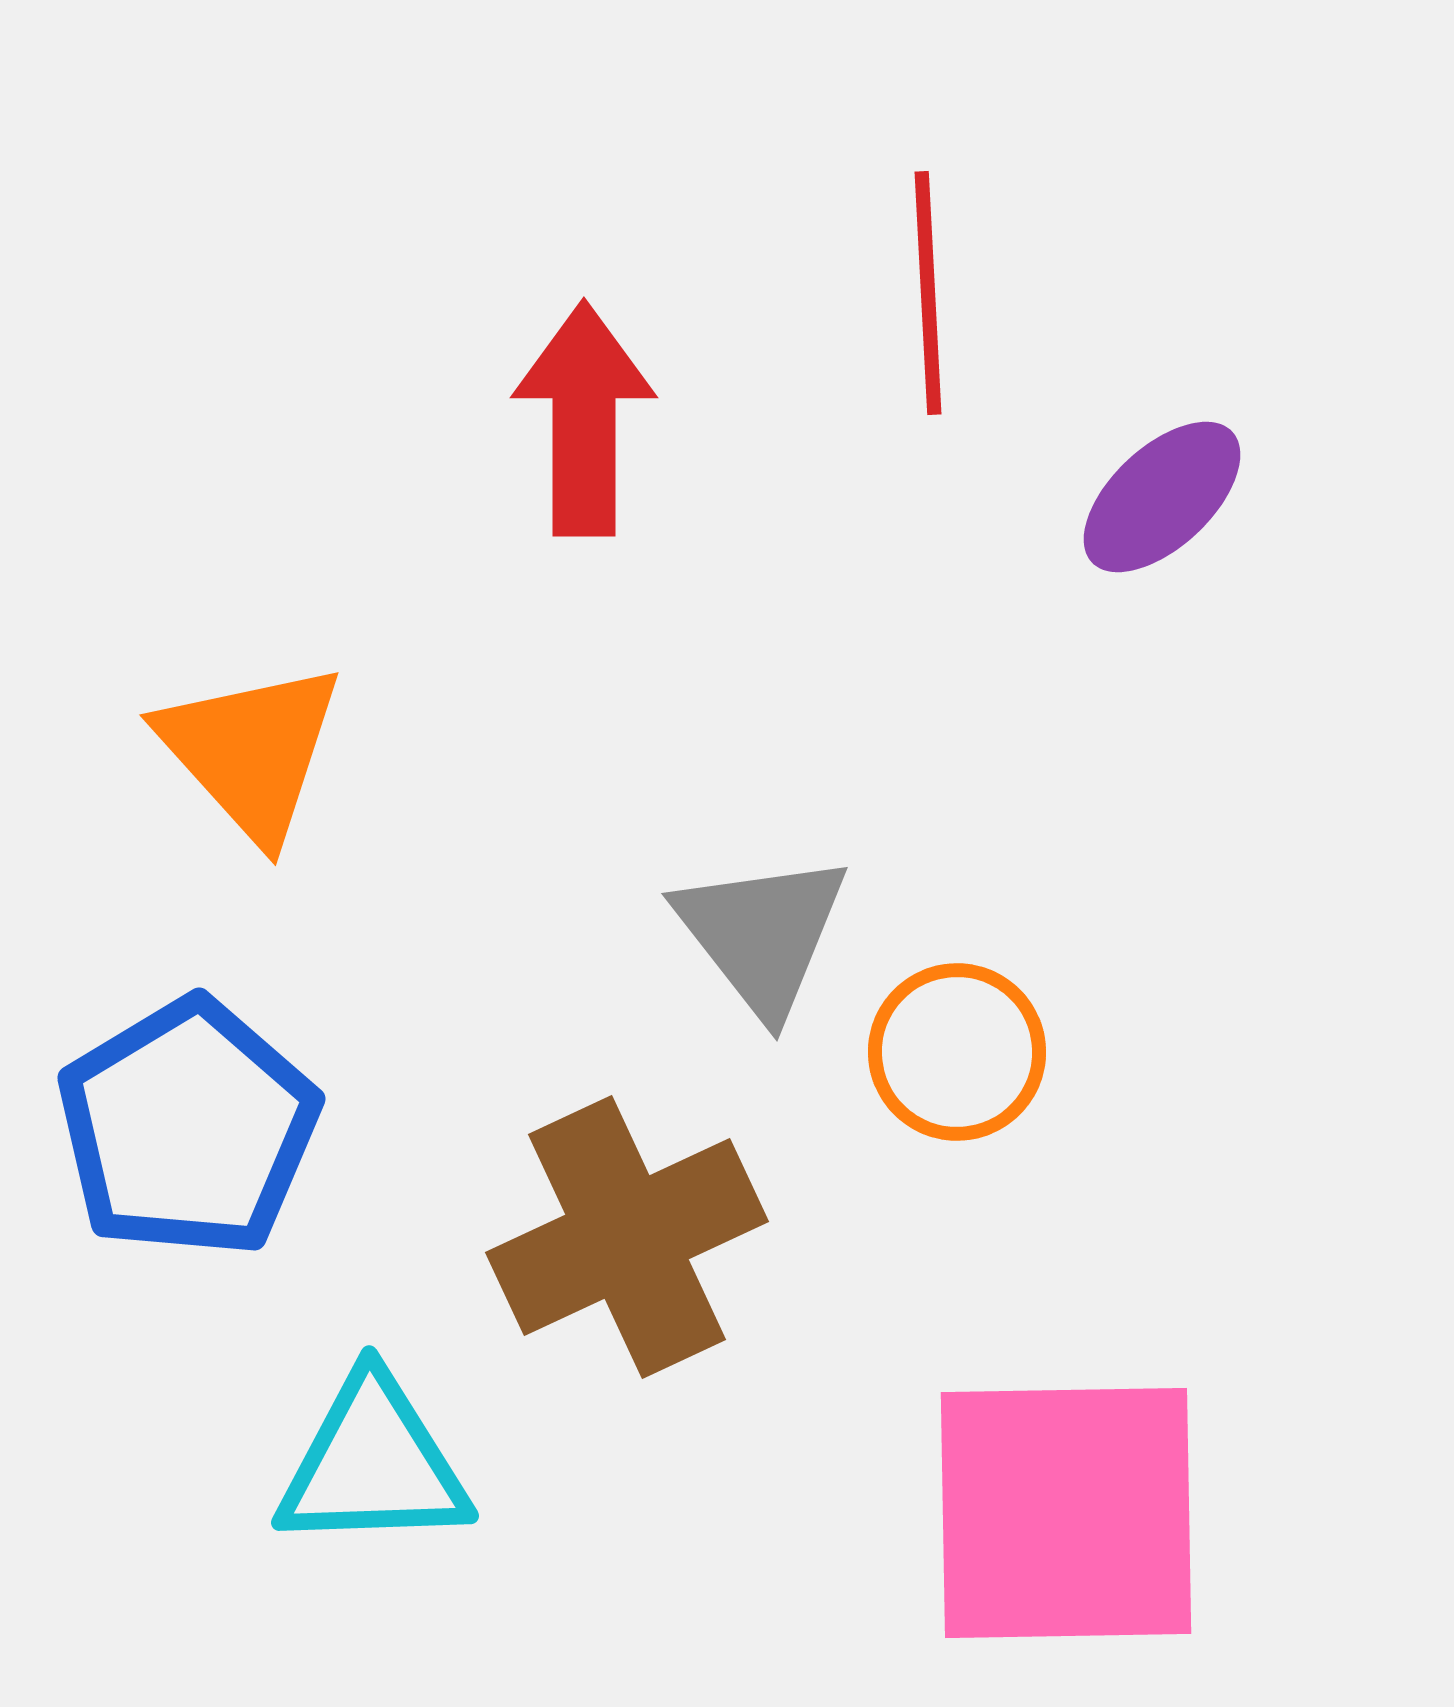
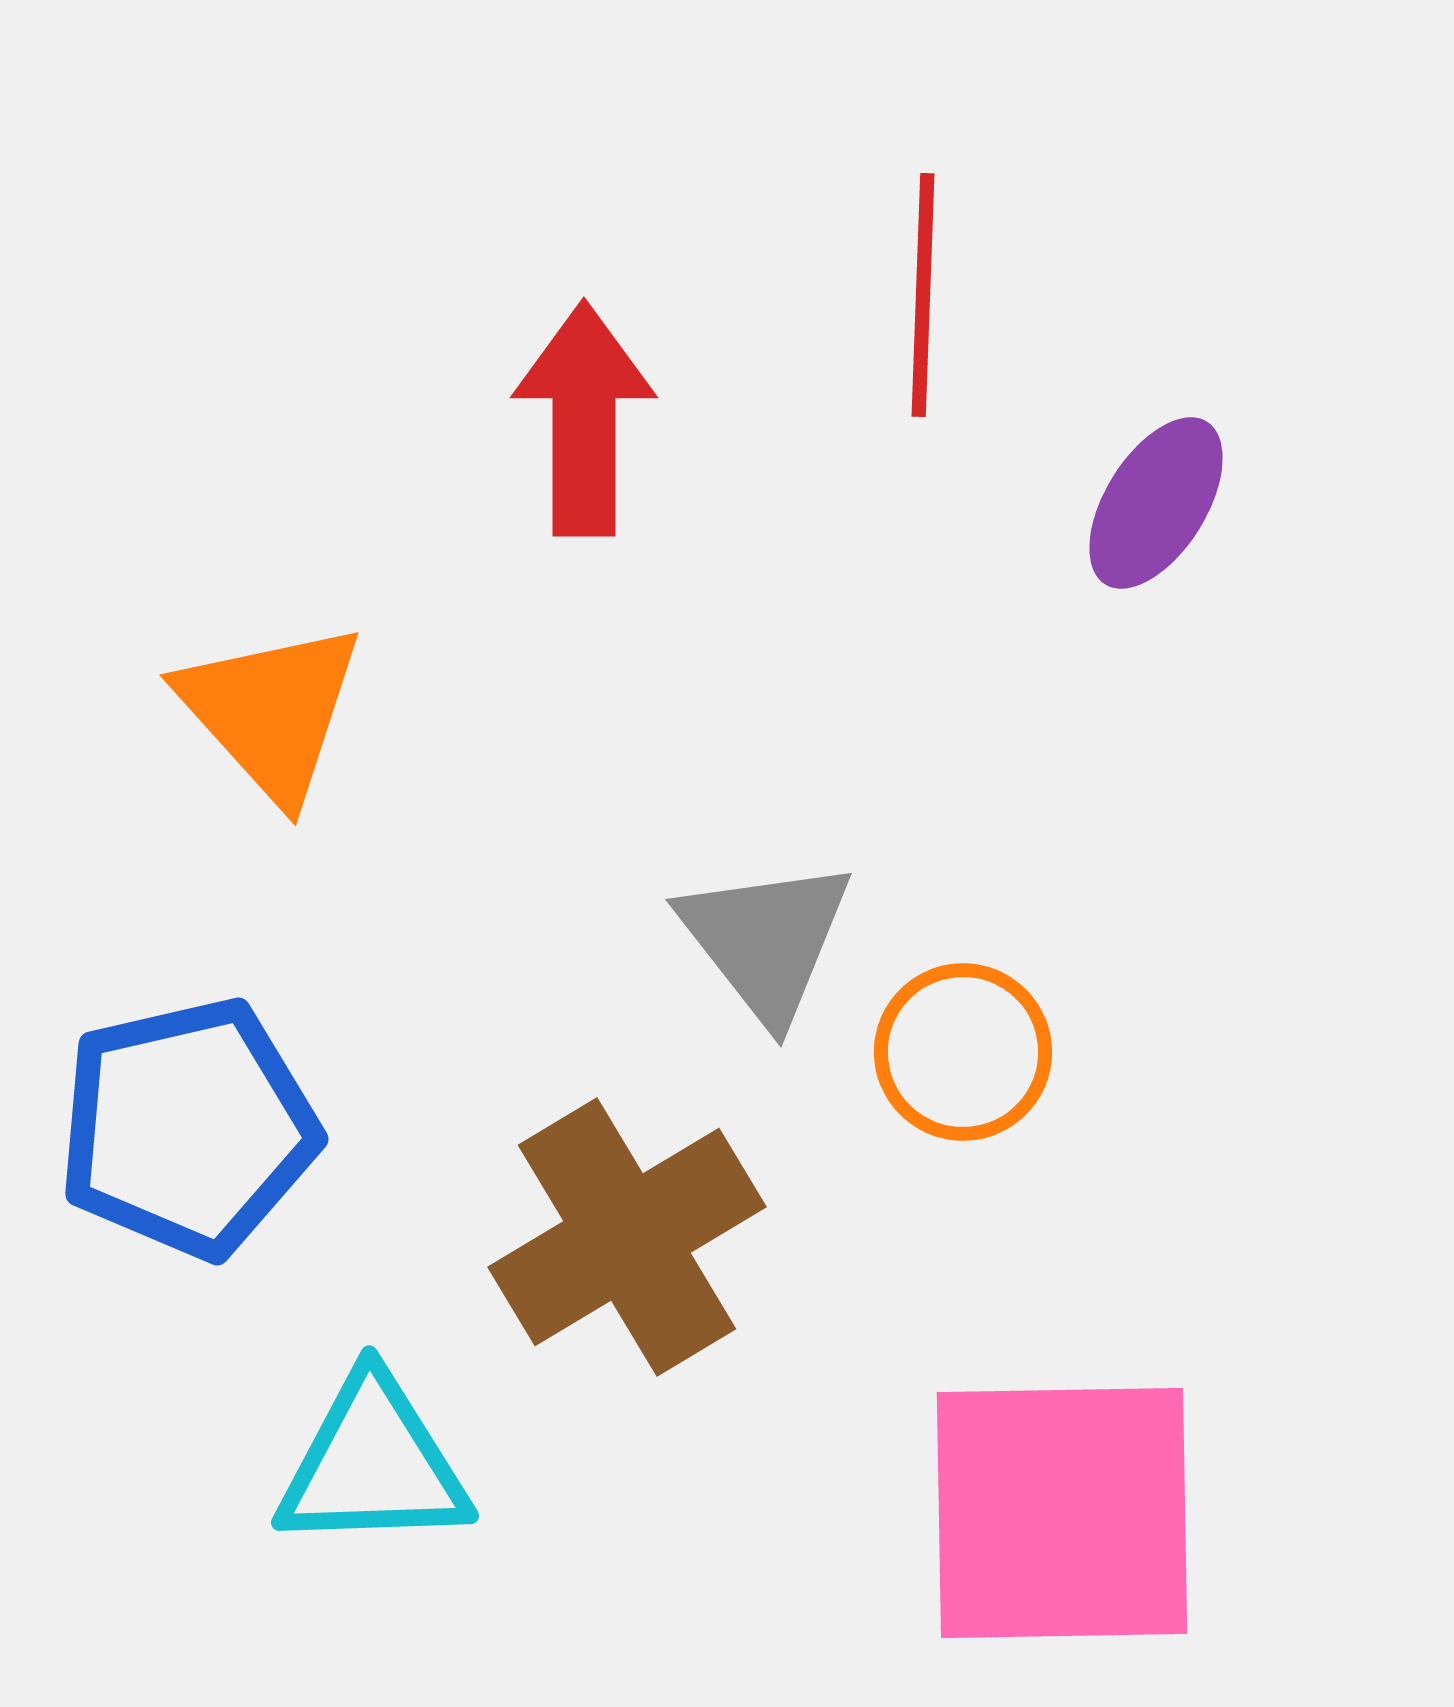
red line: moved 5 px left, 2 px down; rotated 5 degrees clockwise
purple ellipse: moved 6 px left, 6 px down; rotated 15 degrees counterclockwise
orange triangle: moved 20 px right, 40 px up
gray triangle: moved 4 px right, 6 px down
orange circle: moved 6 px right
blue pentagon: rotated 18 degrees clockwise
brown cross: rotated 6 degrees counterclockwise
pink square: moved 4 px left
